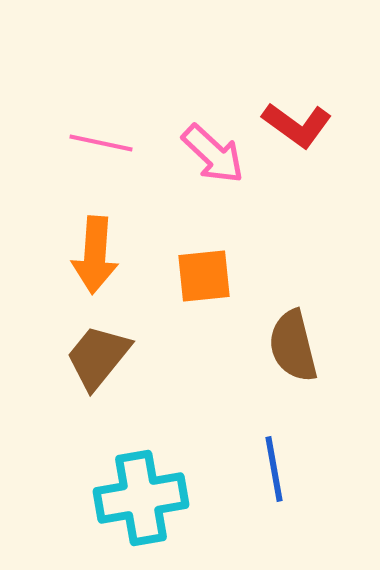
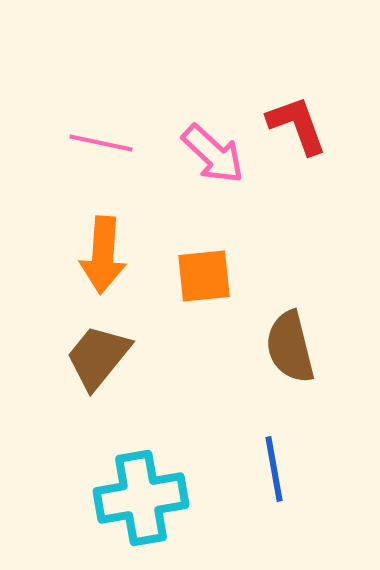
red L-shape: rotated 146 degrees counterclockwise
orange arrow: moved 8 px right
brown semicircle: moved 3 px left, 1 px down
